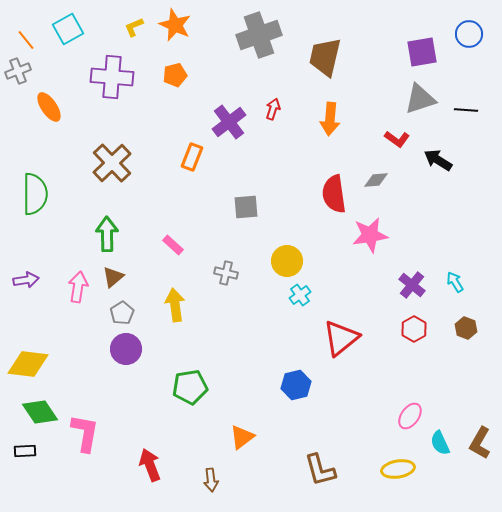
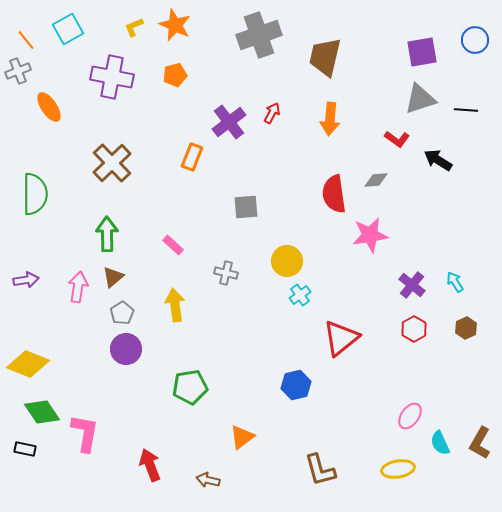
blue circle at (469, 34): moved 6 px right, 6 px down
purple cross at (112, 77): rotated 6 degrees clockwise
red arrow at (273, 109): moved 1 px left, 4 px down; rotated 10 degrees clockwise
brown hexagon at (466, 328): rotated 15 degrees clockwise
yellow diamond at (28, 364): rotated 15 degrees clockwise
green diamond at (40, 412): moved 2 px right
black rectangle at (25, 451): moved 2 px up; rotated 15 degrees clockwise
brown arrow at (211, 480): moved 3 px left; rotated 110 degrees clockwise
